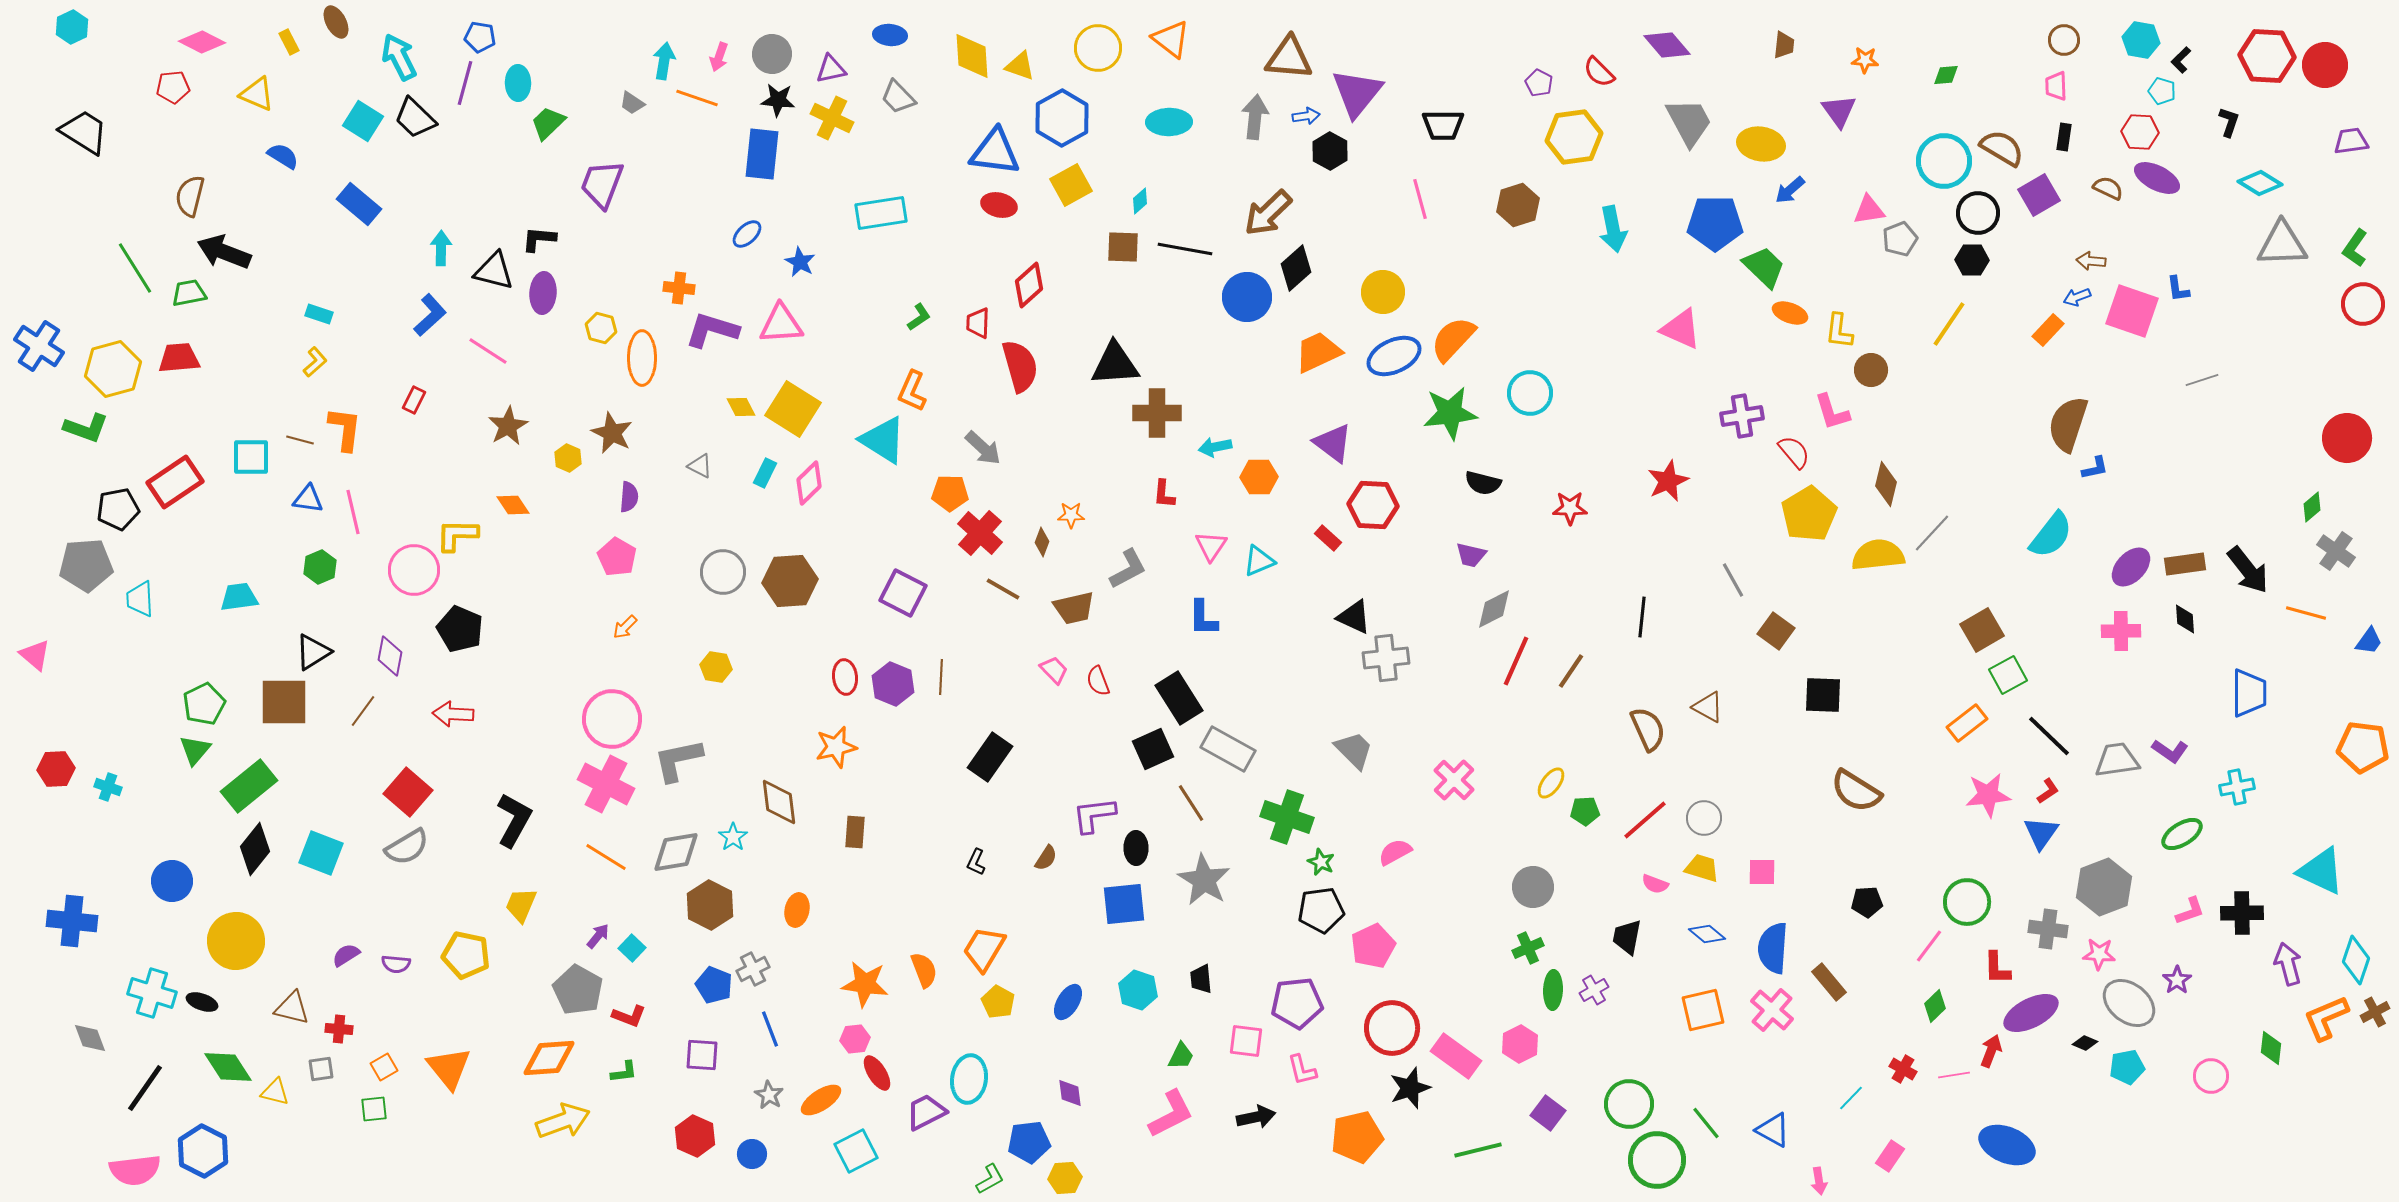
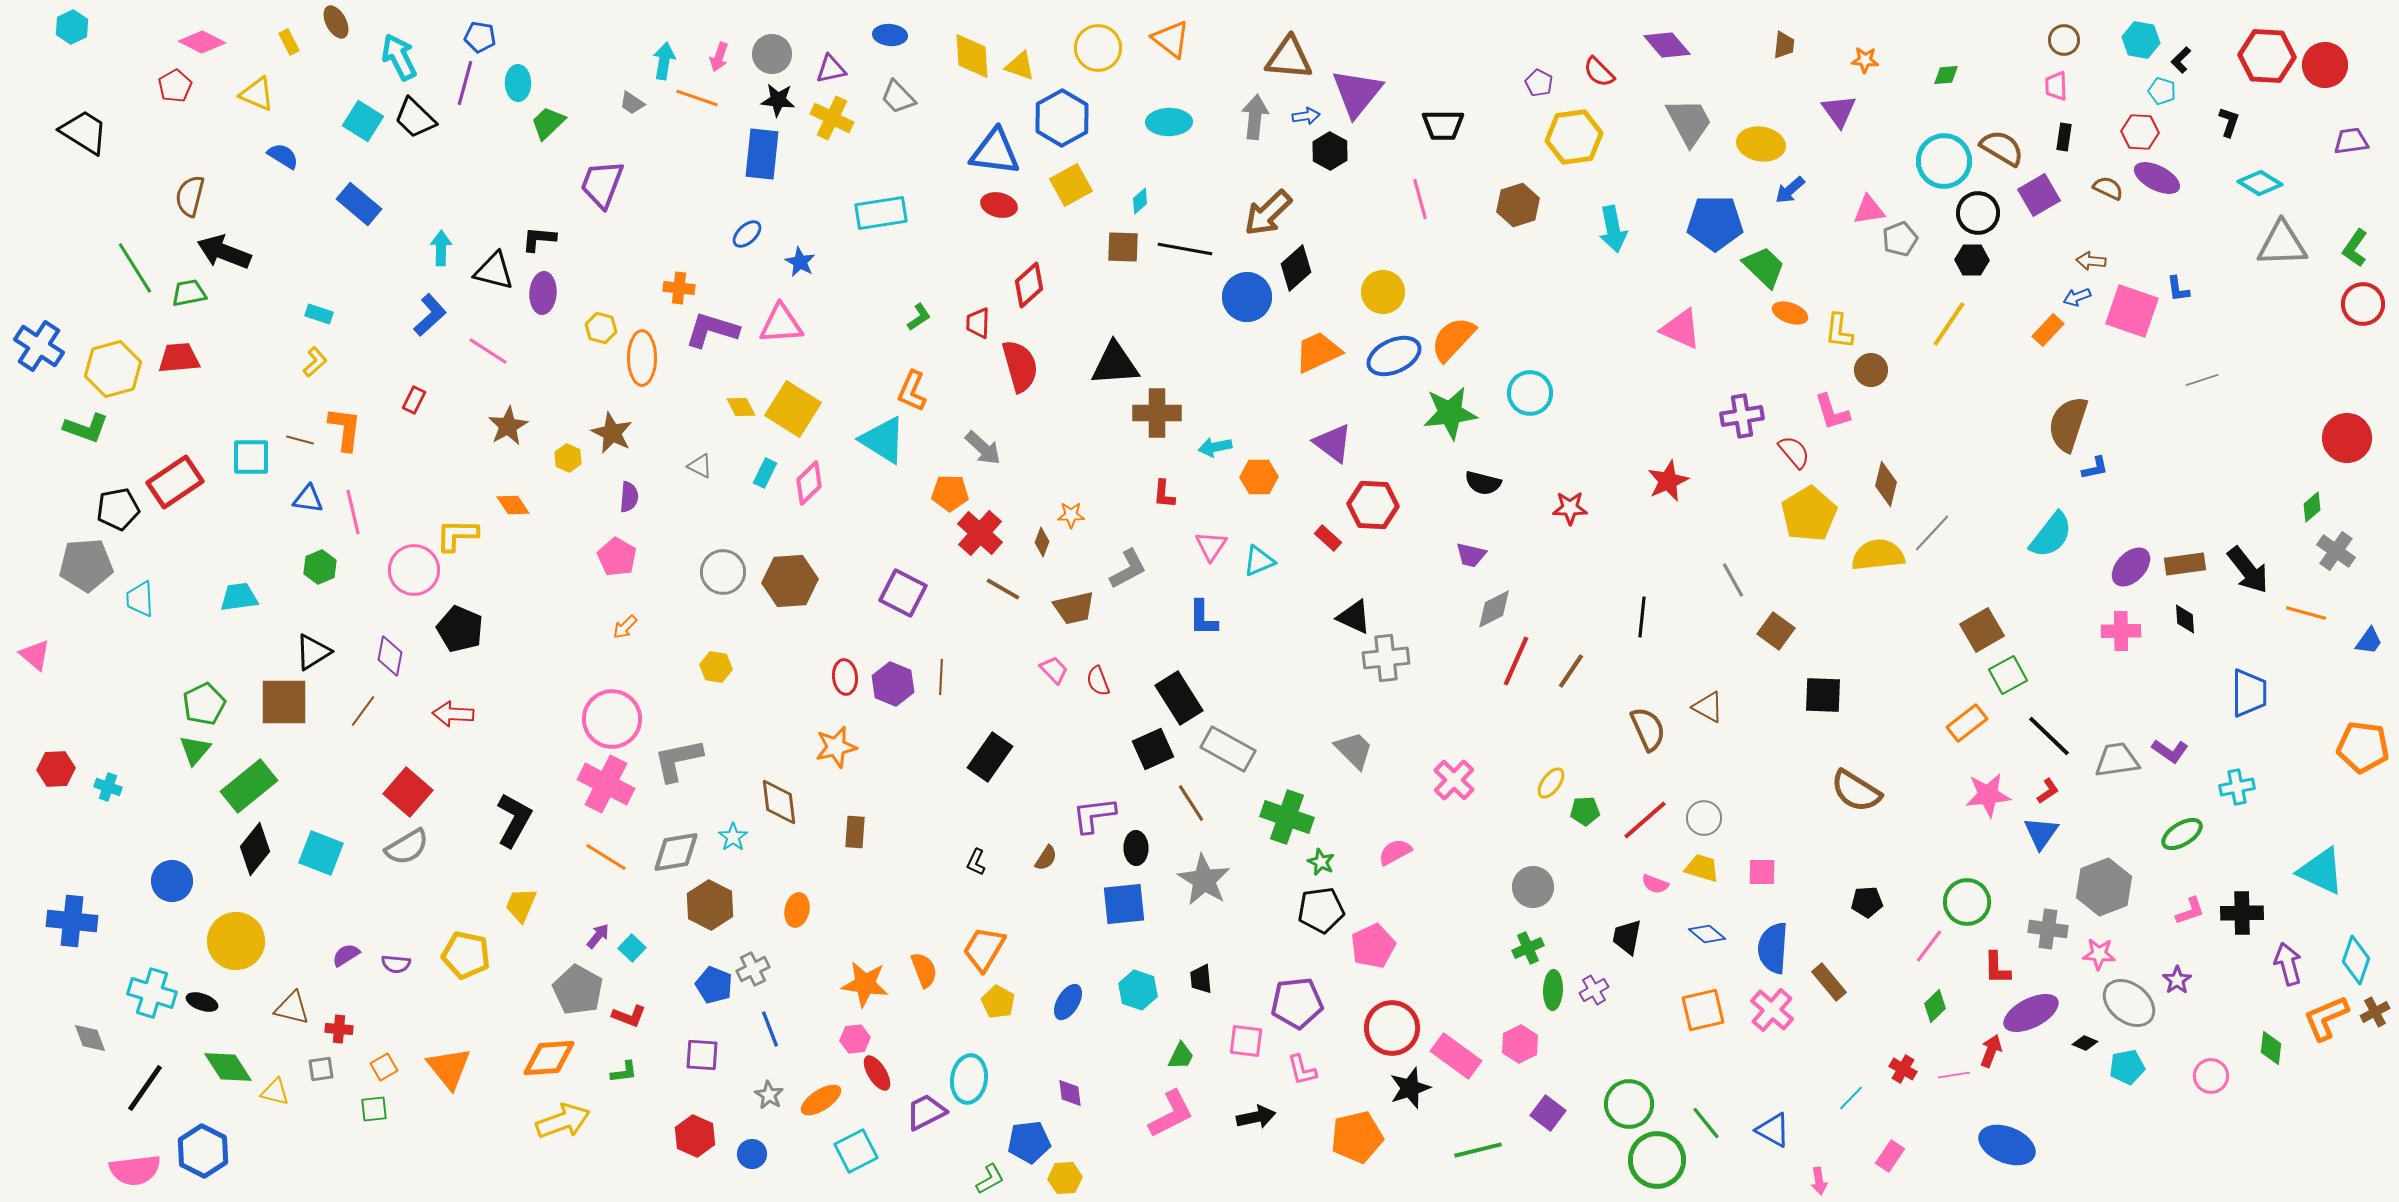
red pentagon at (173, 87): moved 2 px right, 1 px up; rotated 24 degrees counterclockwise
